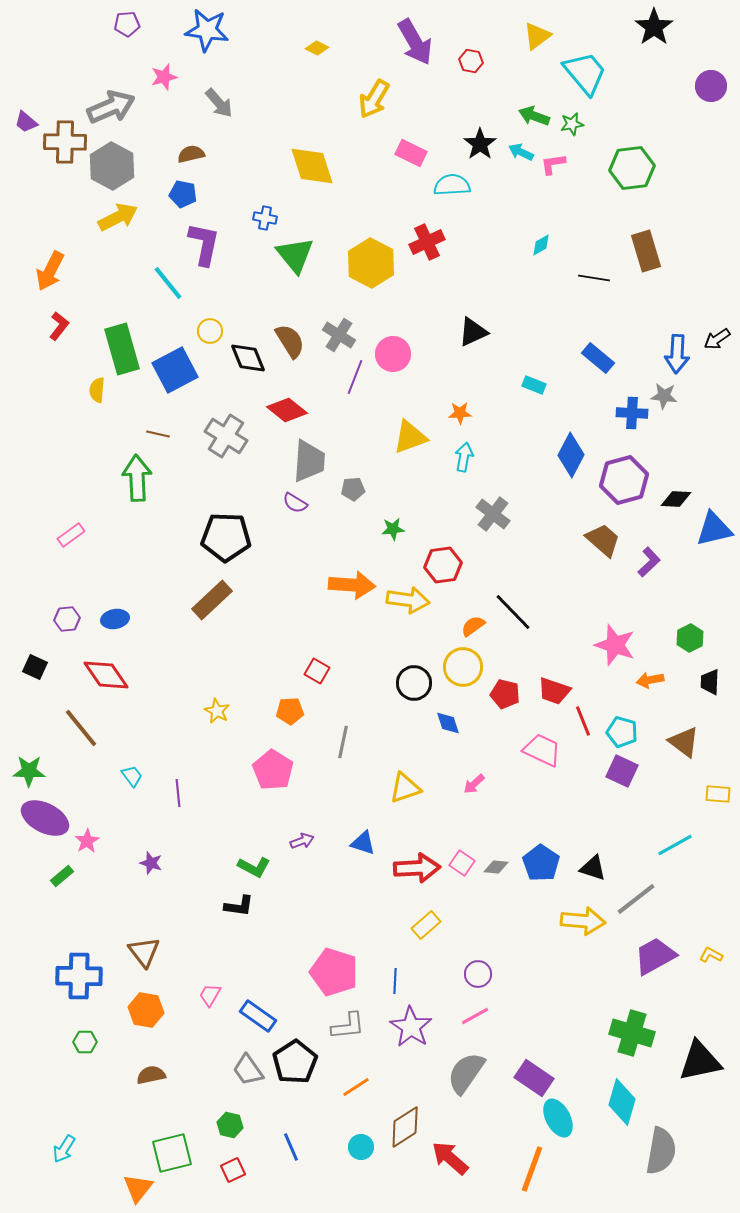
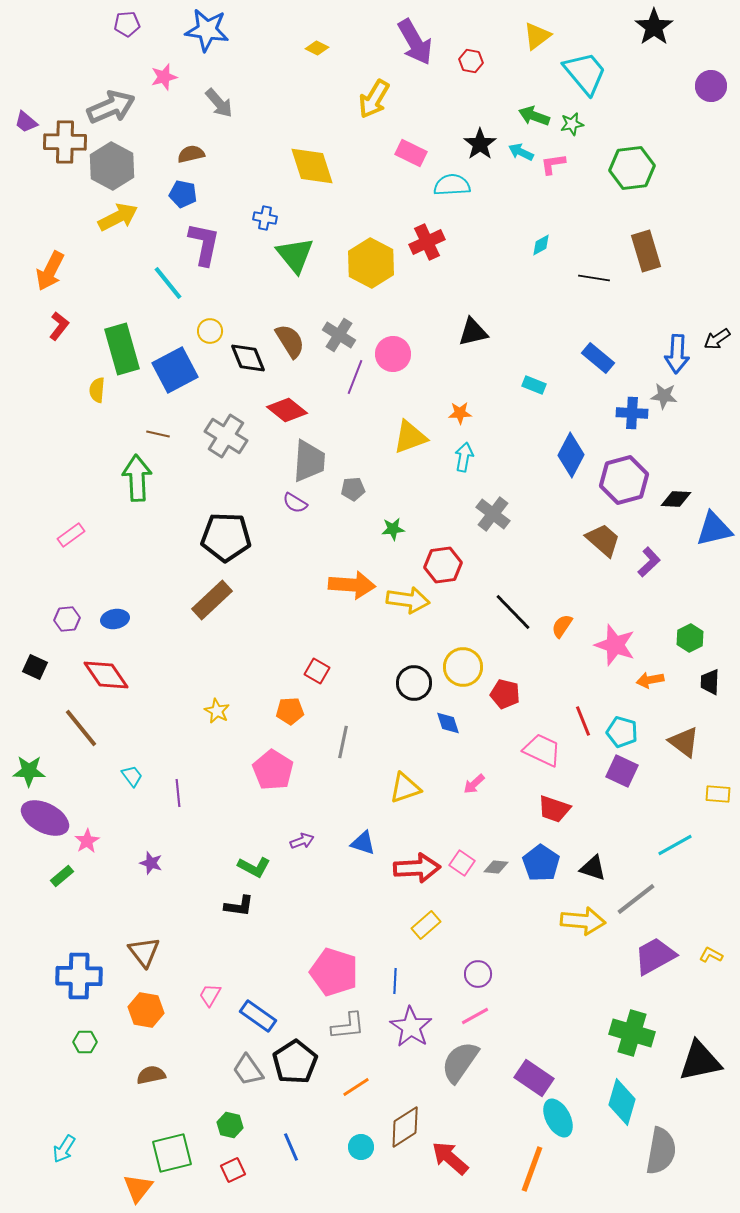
black triangle at (473, 332): rotated 12 degrees clockwise
orange semicircle at (473, 626): moved 89 px right; rotated 20 degrees counterclockwise
red trapezoid at (554, 691): moved 118 px down
gray semicircle at (466, 1073): moved 6 px left, 11 px up
